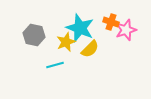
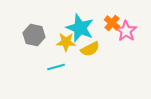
orange cross: moved 1 px right, 1 px down; rotated 21 degrees clockwise
pink star: moved 1 px down; rotated 20 degrees counterclockwise
yellow star: rotated 24 degrees clockwise
yellow semicircle: rotated 18 degrees clockwise
cyan line: moved 1 px right, 2 px down
